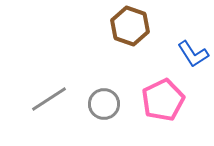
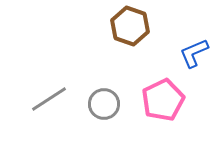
blue L-shape: moved 1 px right, 1 px up; rotated 100 degrees clockwise
